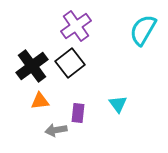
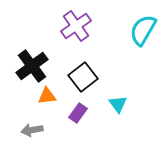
black square: moved 13 px right, 14 px down
orange triangle: moved 7 px right, 5 px up
purple rectangle: rotated 30 degrees clockwise
gray arrow: moved 24 px left
